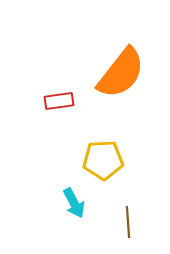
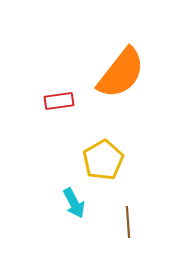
yellow pentagon: rotated 27 degrees counterclockwise
